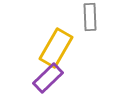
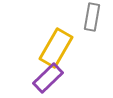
gray rectangle: moved 2 px right; rotated 12 degrees clockwise
